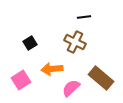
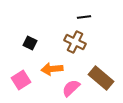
black square: rotated 32 degrees counterclockwise
